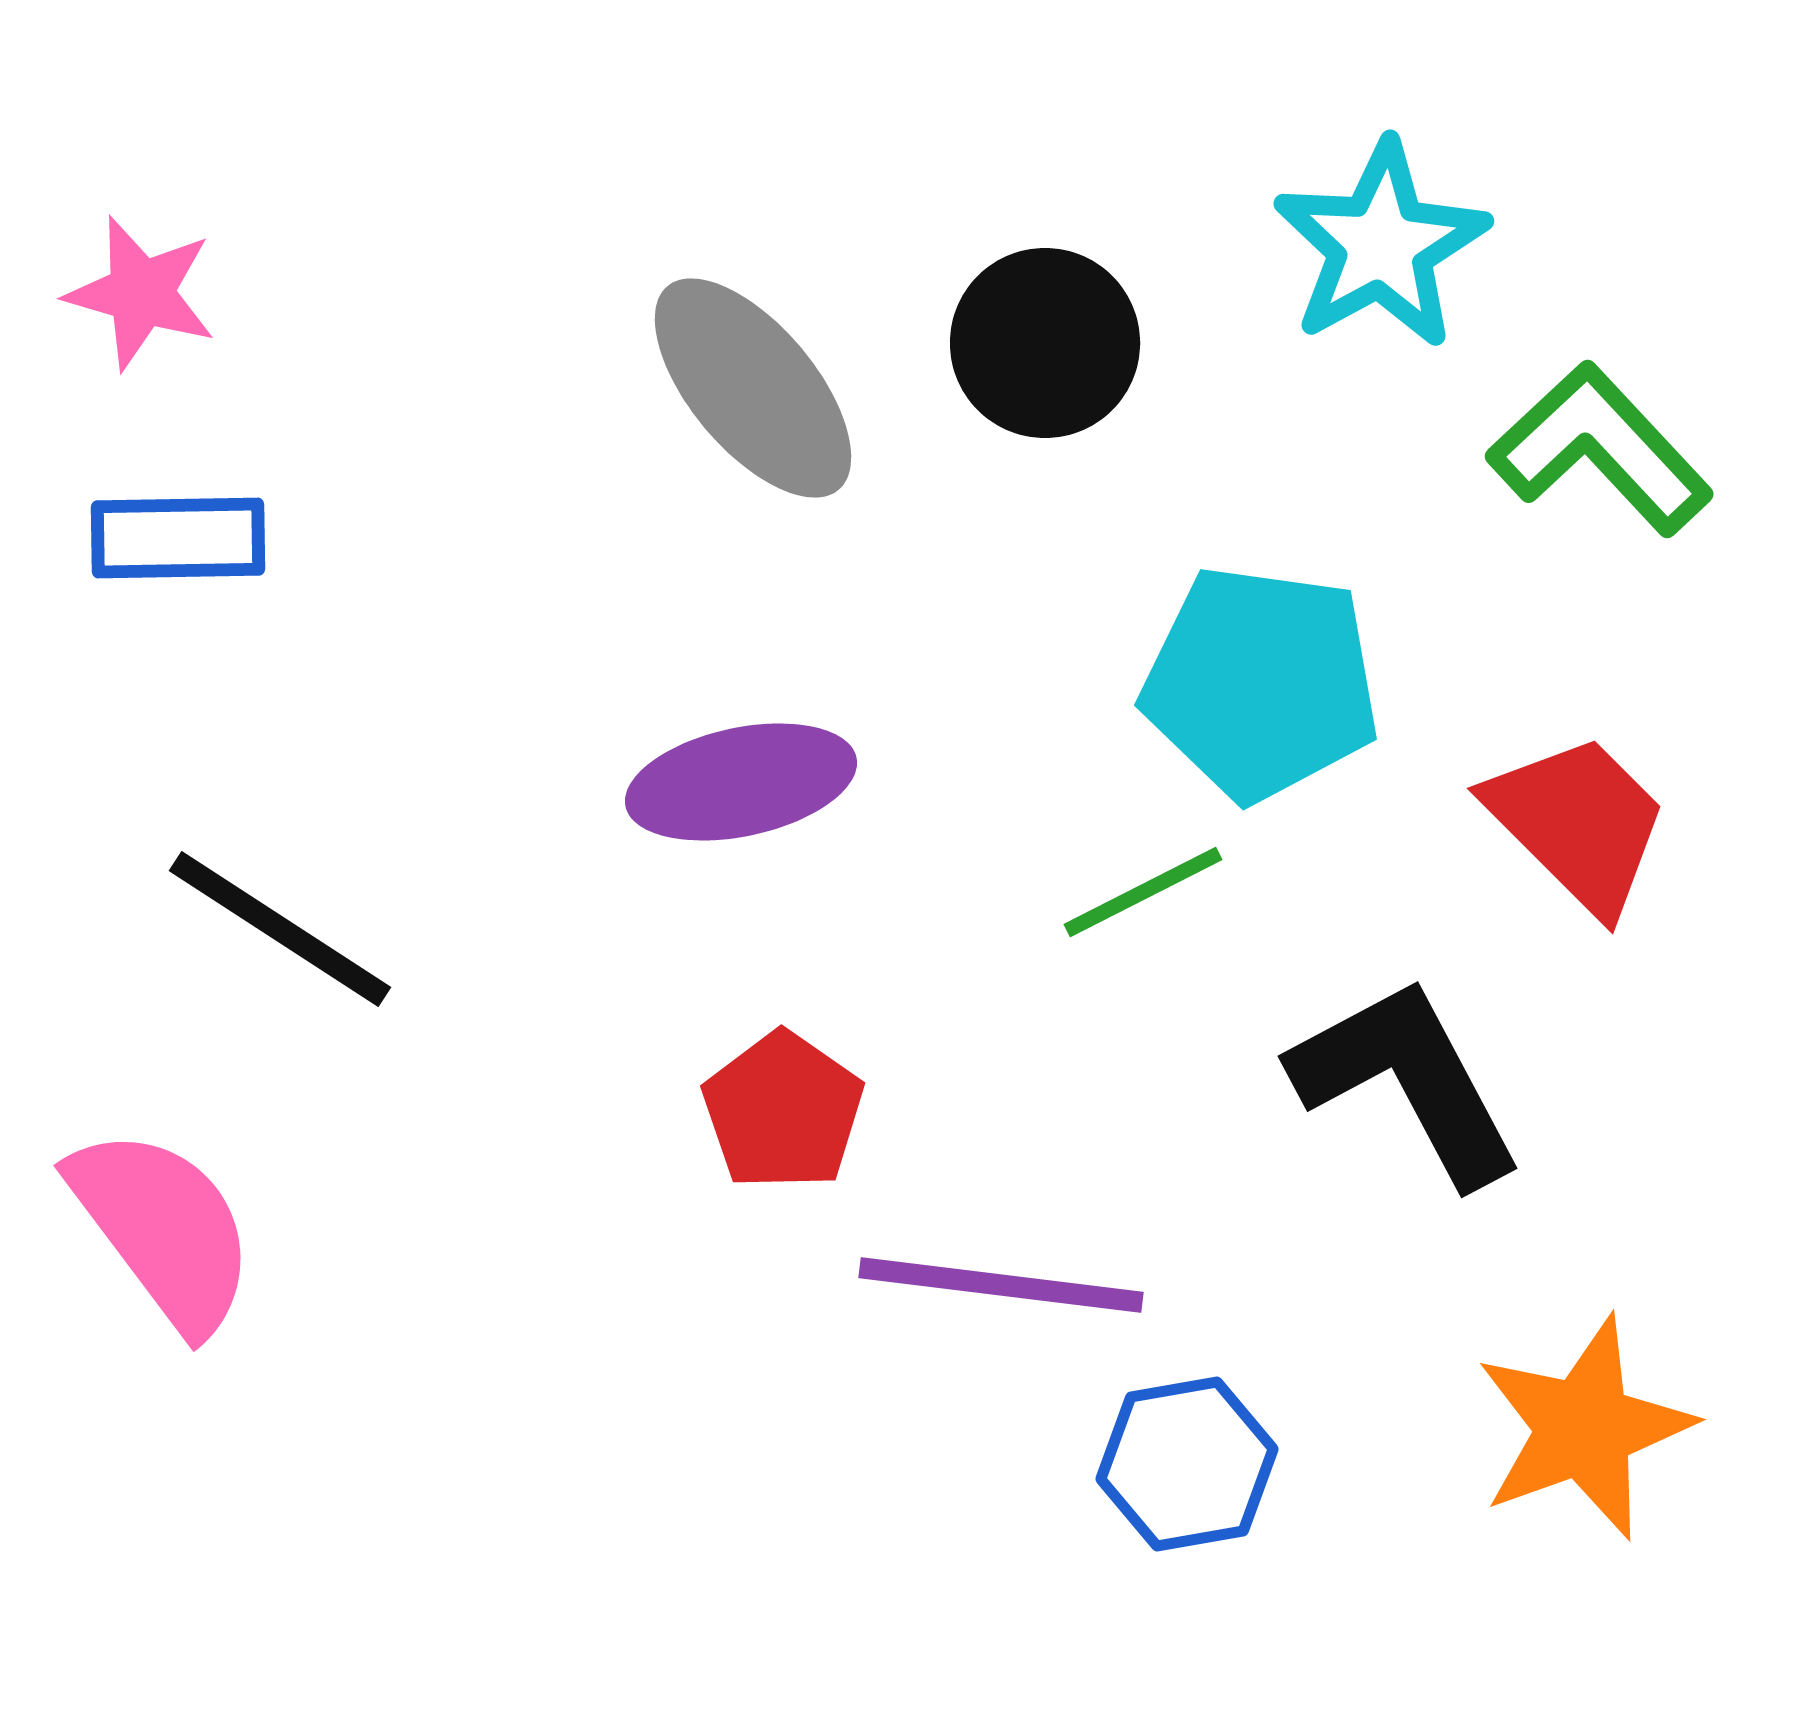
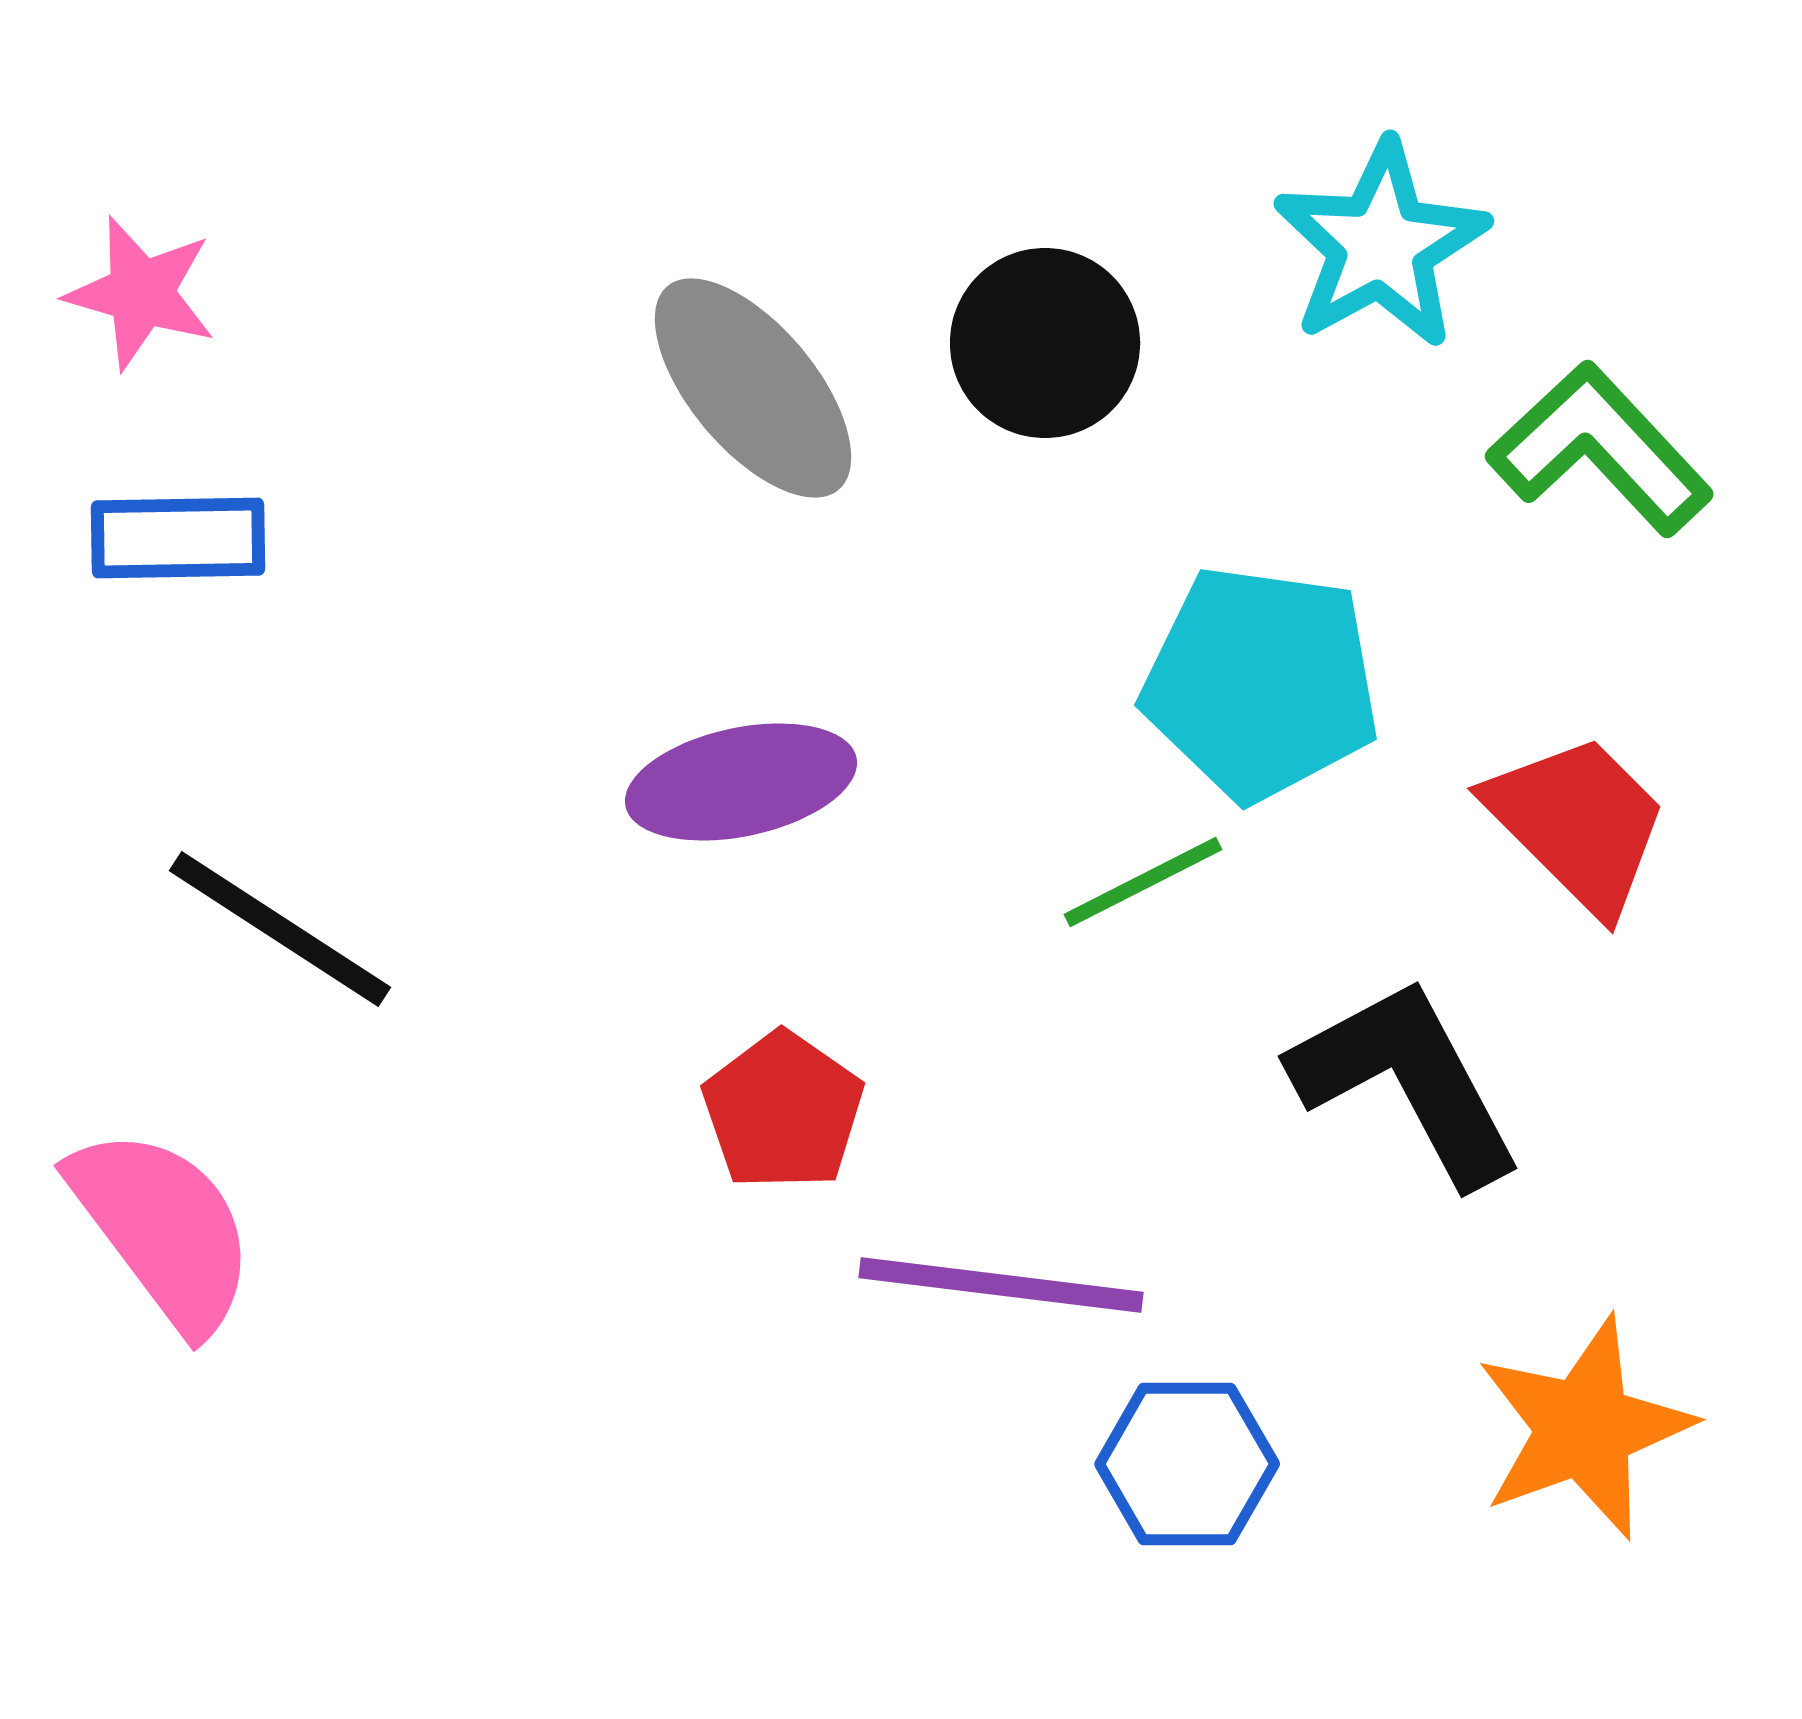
green line: moved 10 px up
blue hexagon: rotated 10 degrees clockwise
